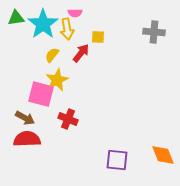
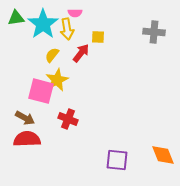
pink square: moved 3 px up
